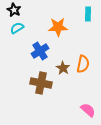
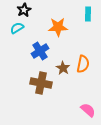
black star: moved 10 px right; rotated 16 degrees clockwise
